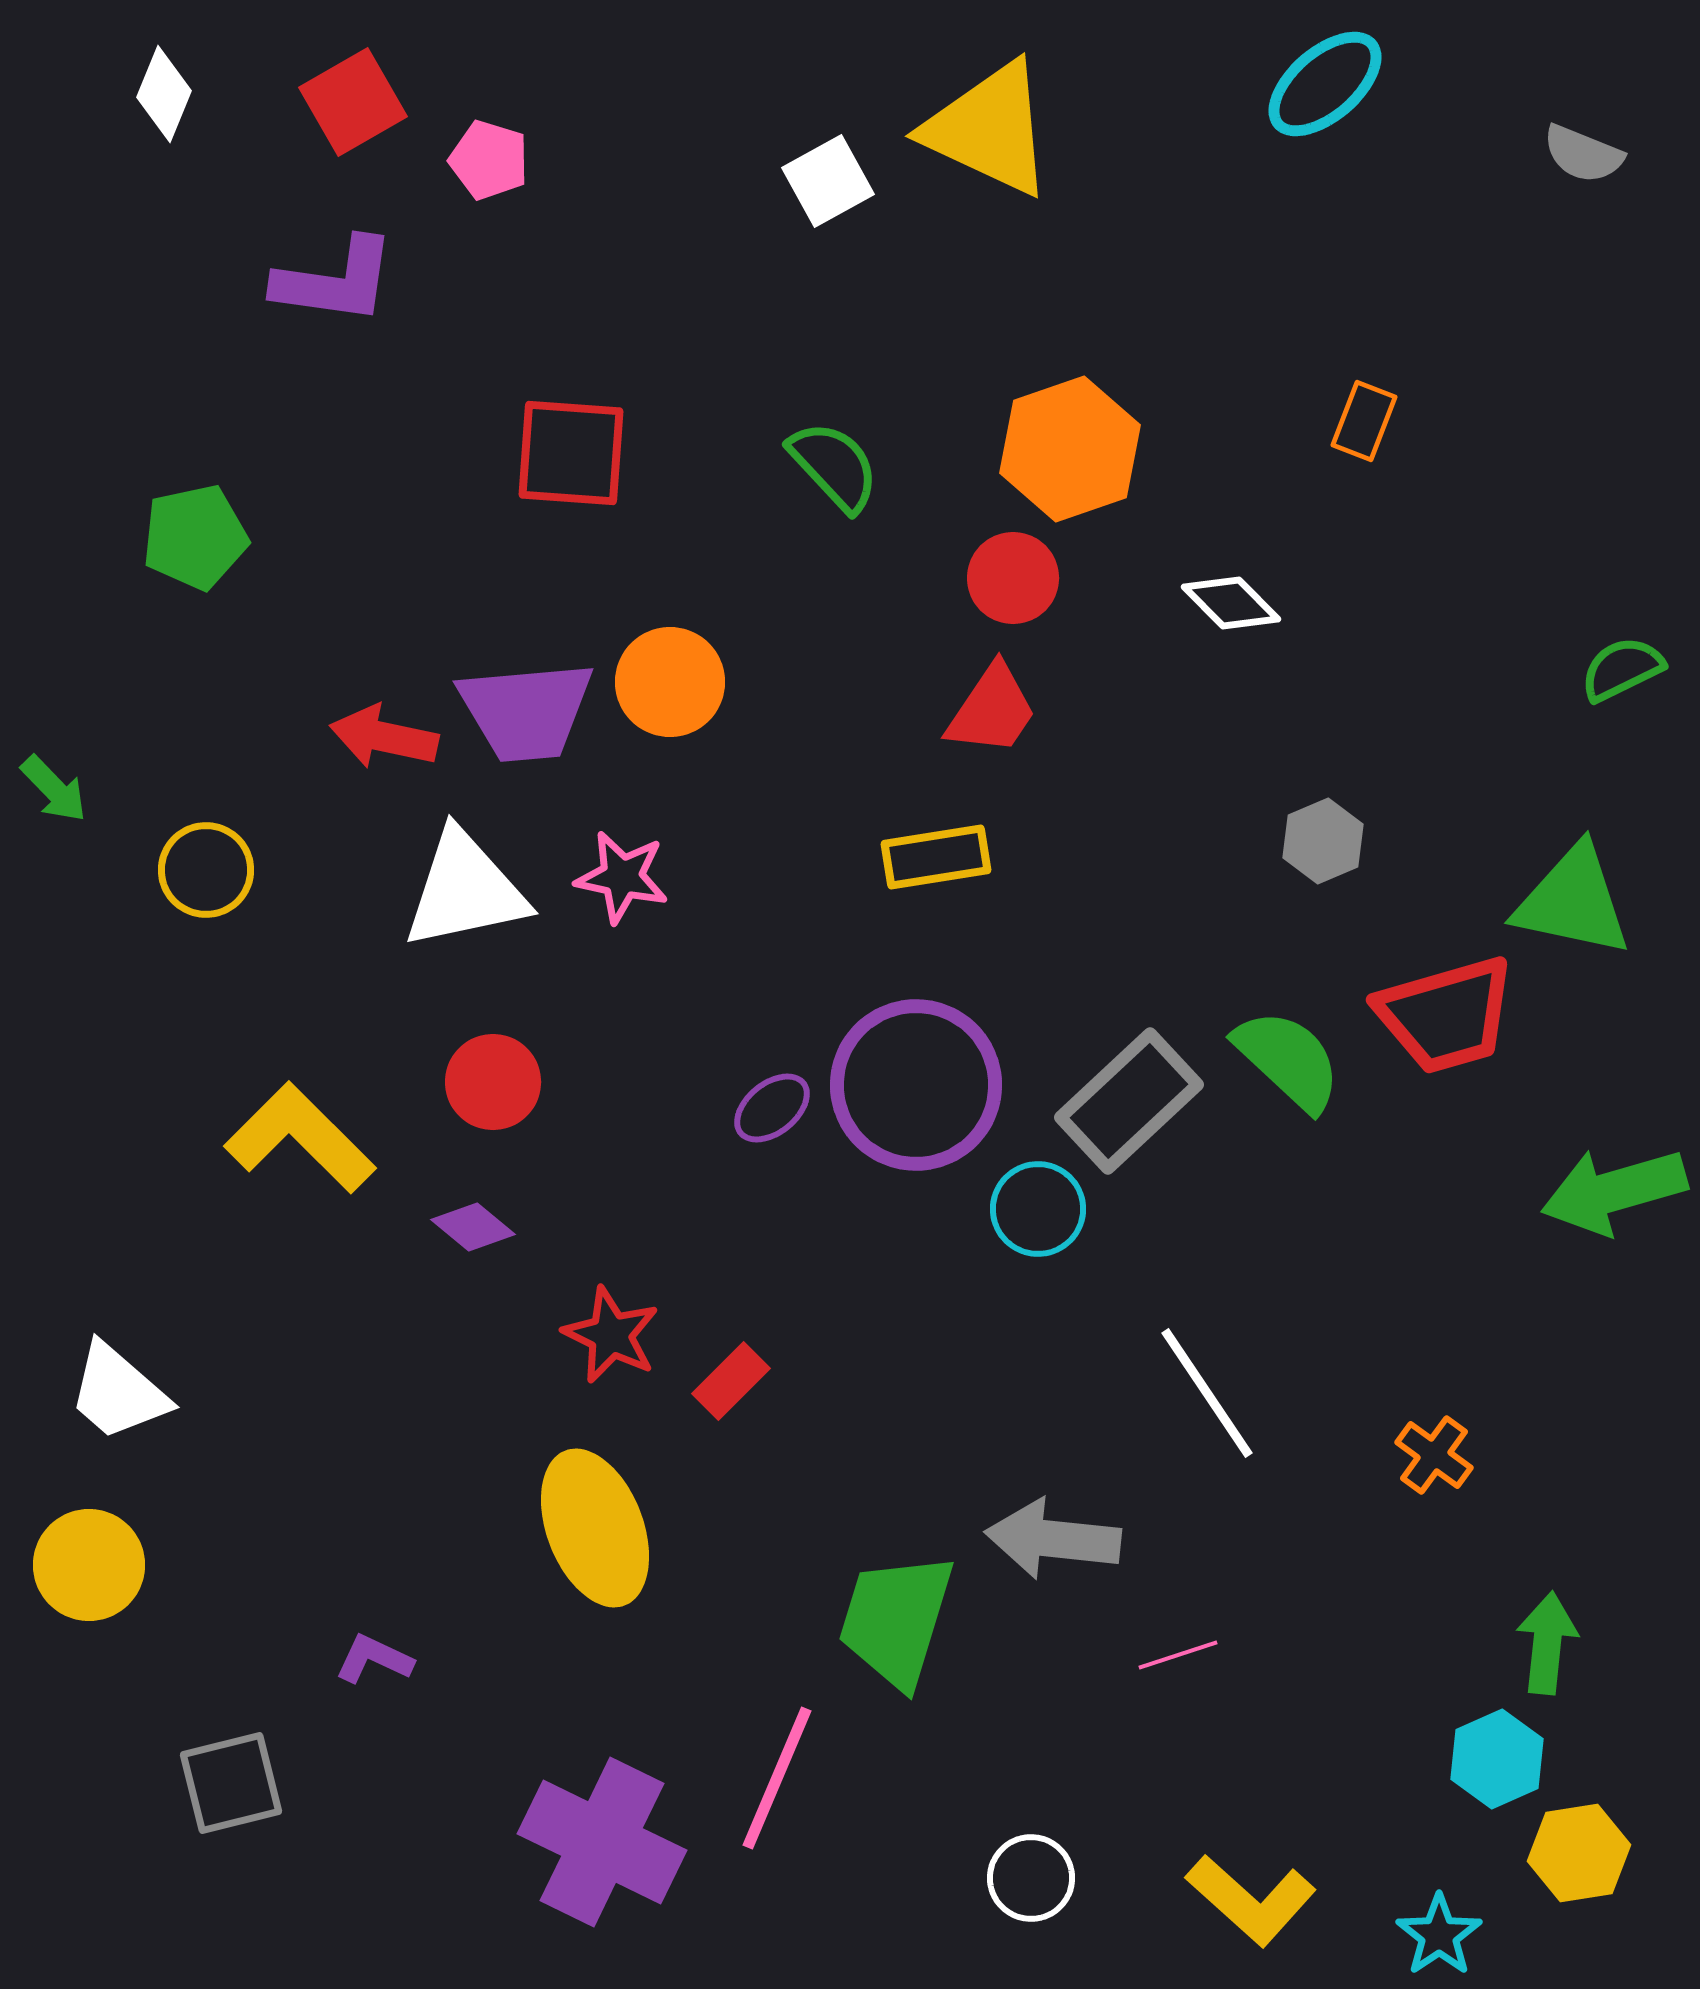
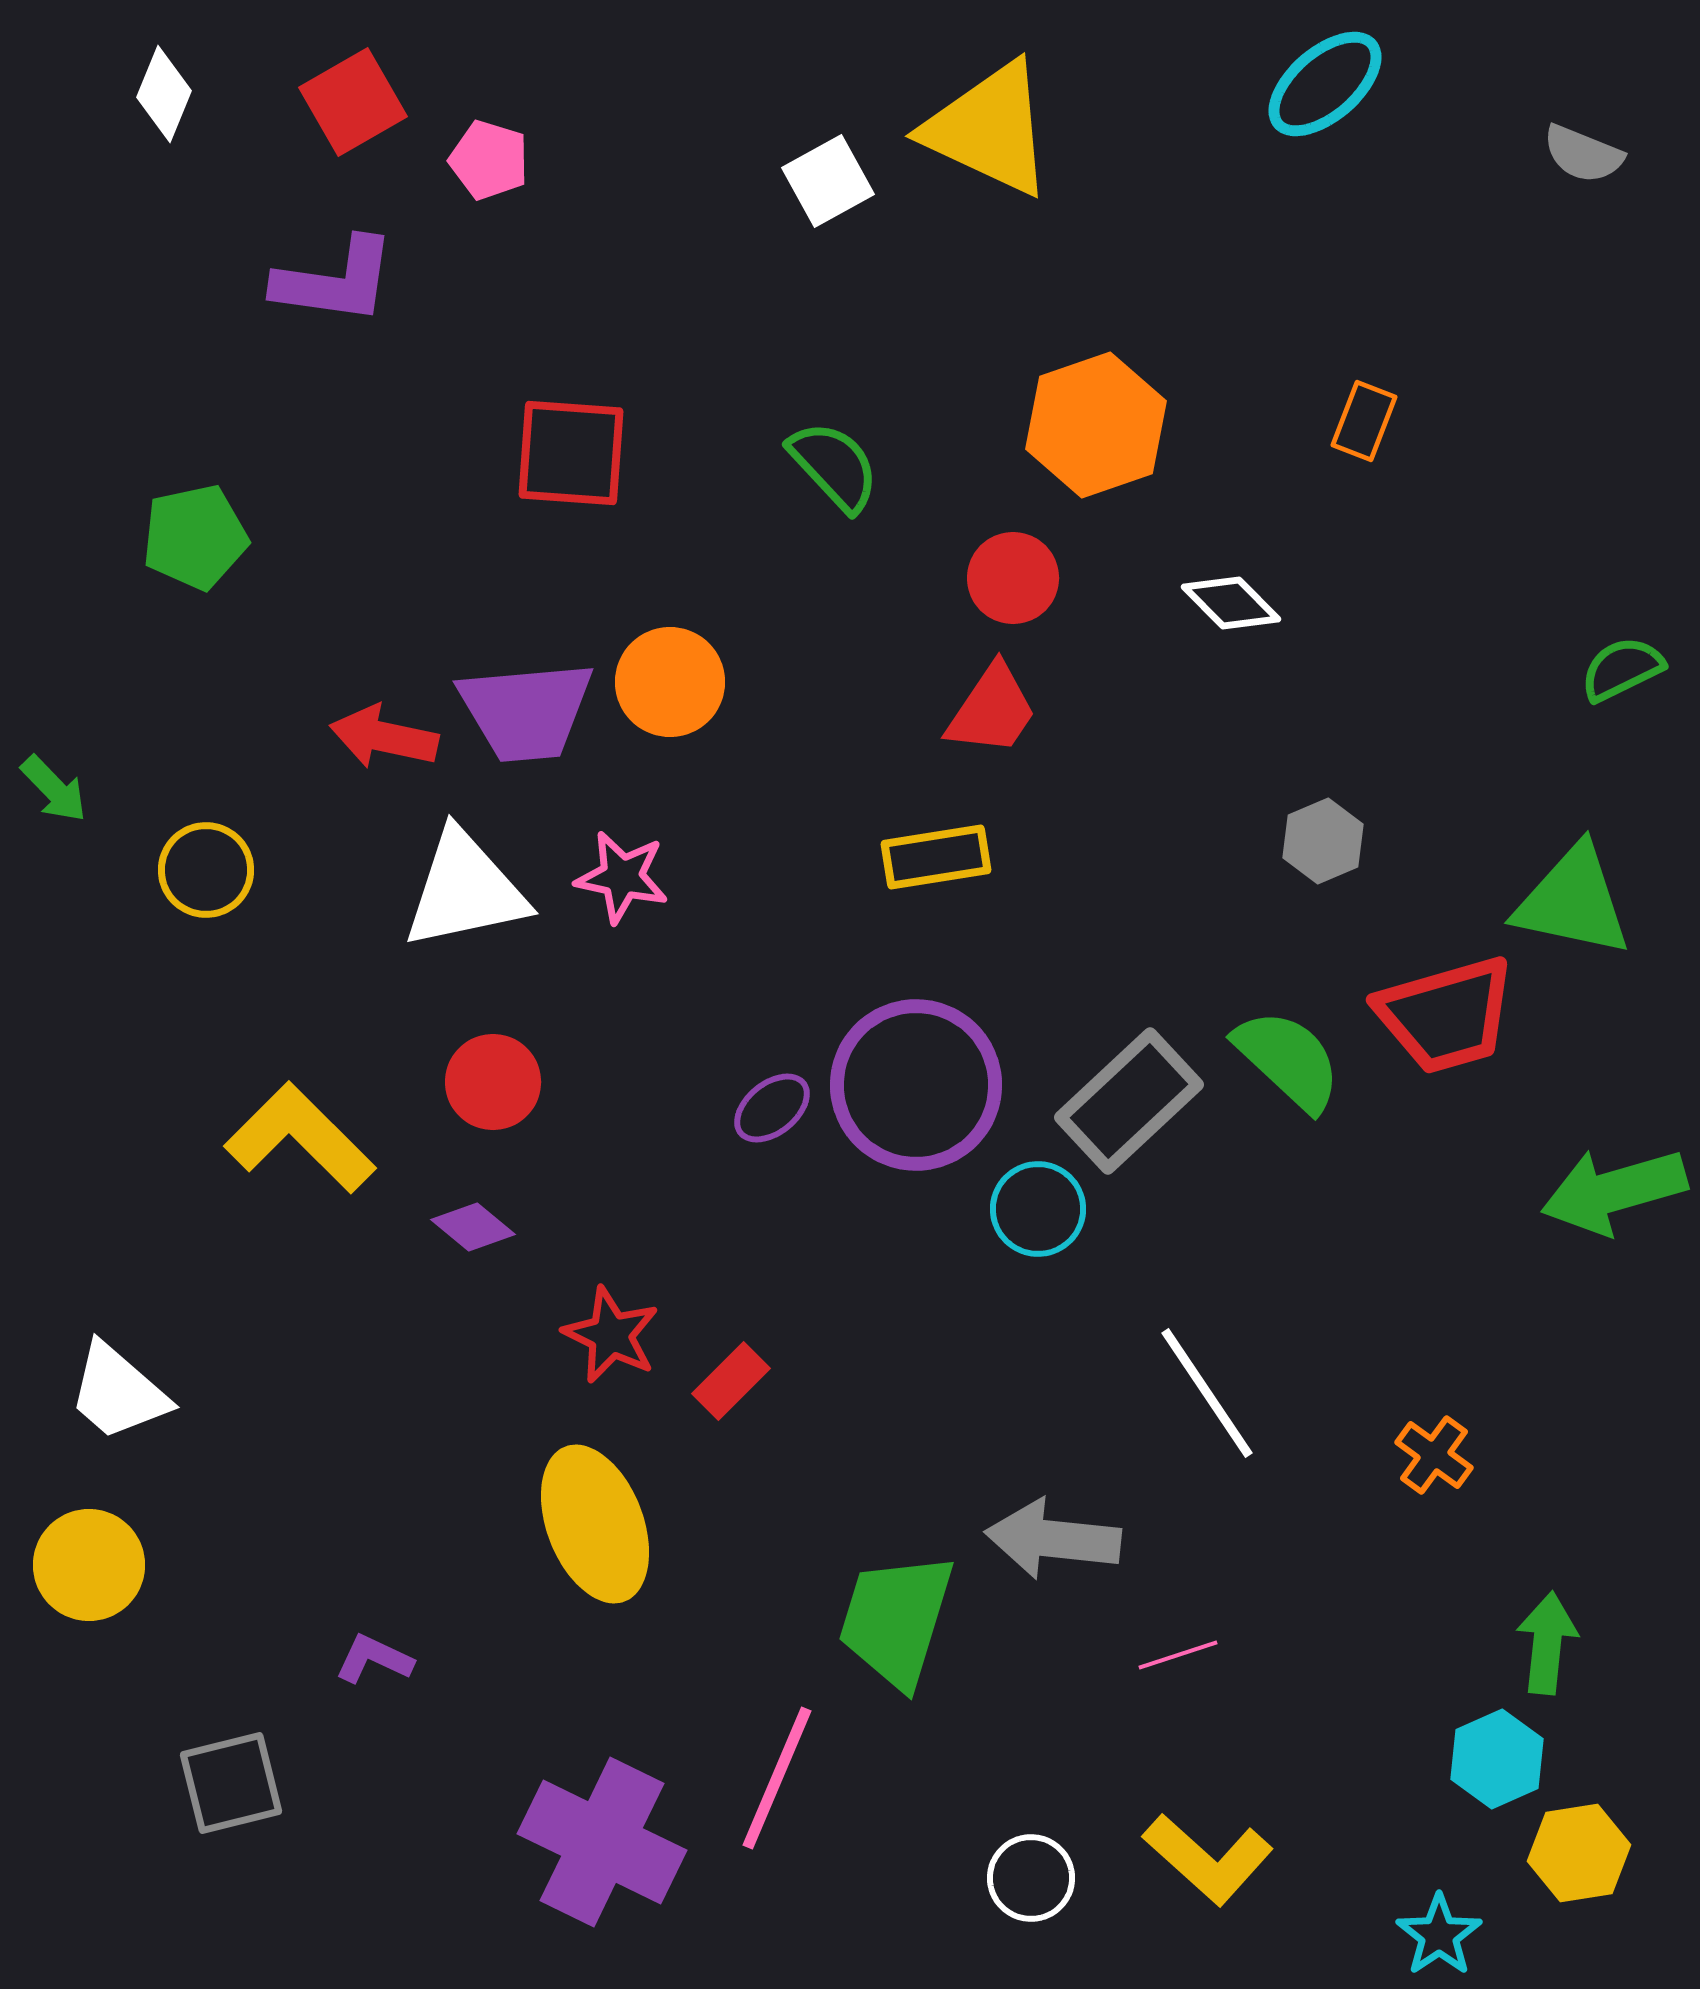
orange hexagon at (1070, 449): moved 26 px right, 24 px up
yellow ellipse at (595, 1528): moved 4 px up
yellow L-shape at (1251, 1900): moved 43 px left, 41 px up
